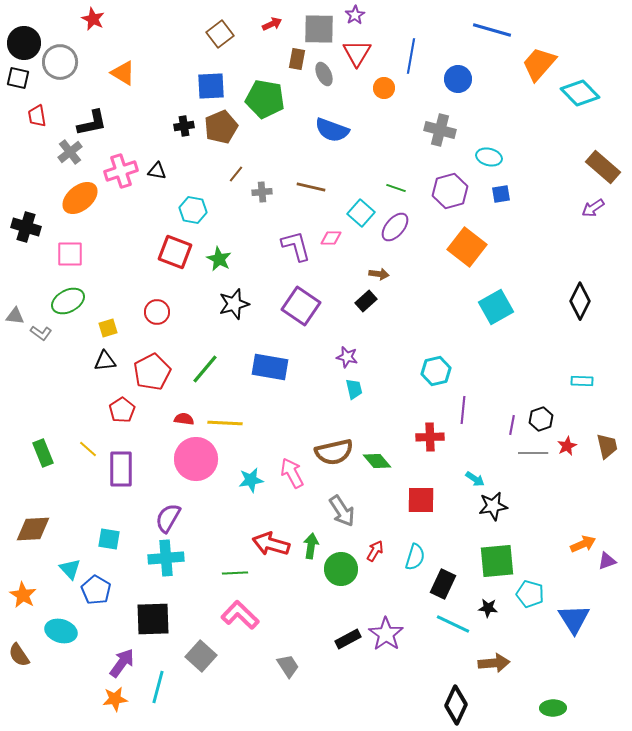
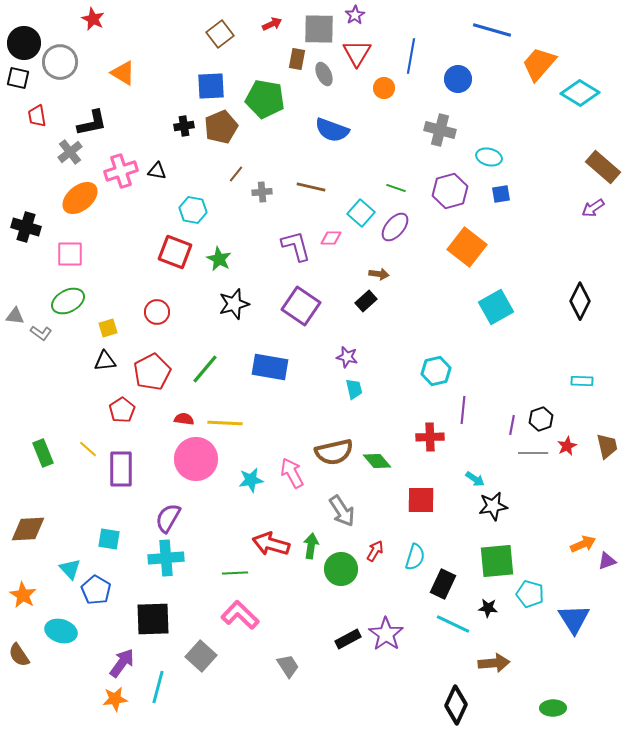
cyan diamond at (580, 93): rotated 15 degrees counterclockwise
brown diamond at (33, 529): moved 5 px left
